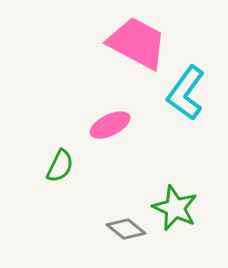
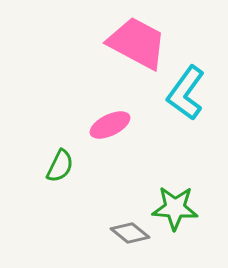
green star: rotated 21 degrees counterclockwise
gray diamond: moved 4 px right, 4 px down
